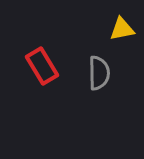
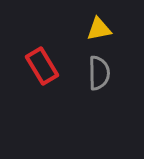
yellow triangle: moved 23 px left
